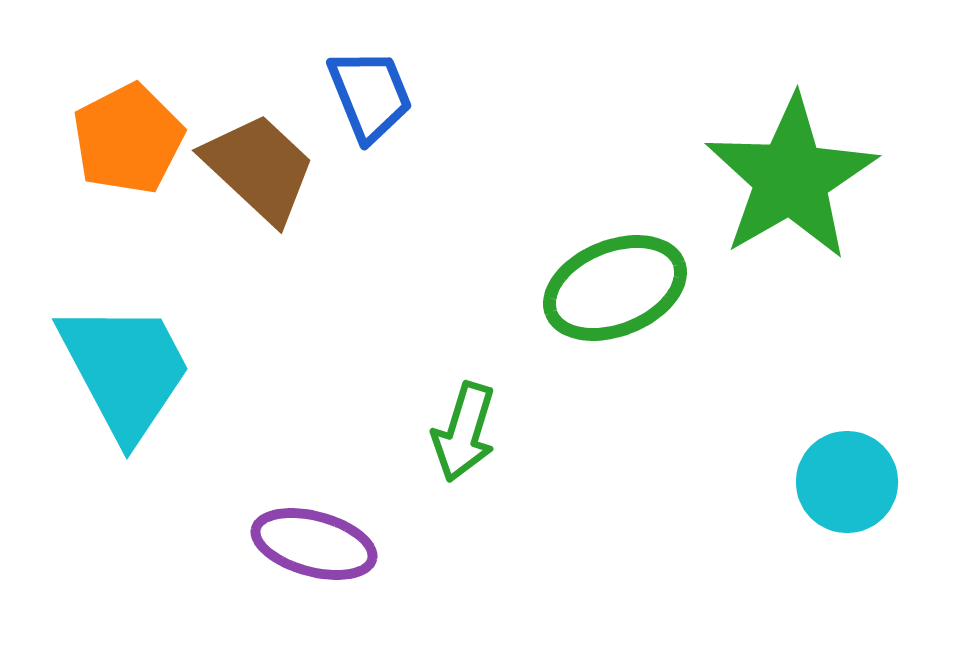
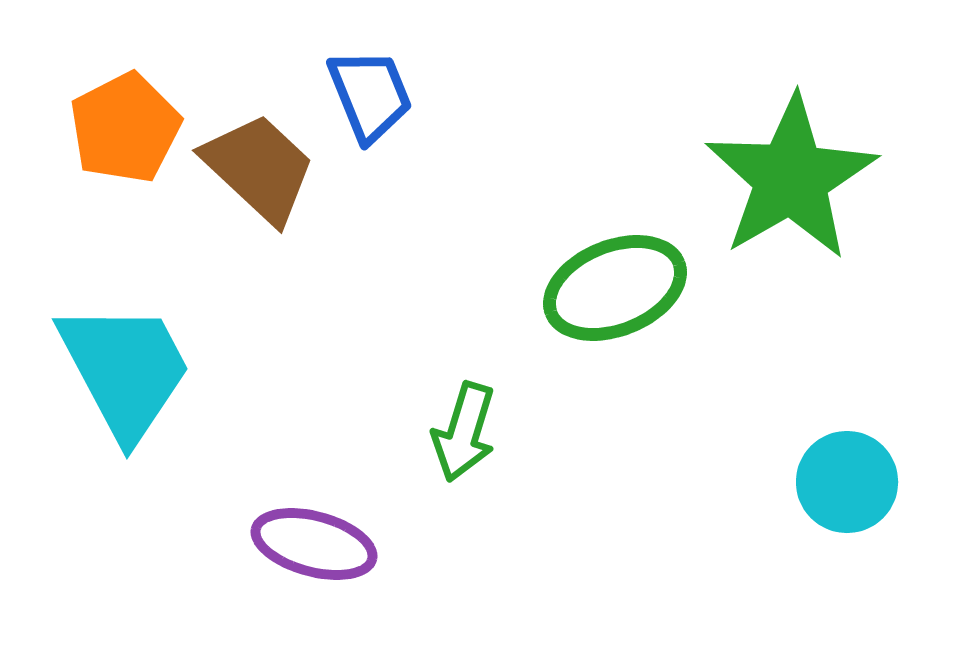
orange pentagon: moved 3 px left, 11 px up
